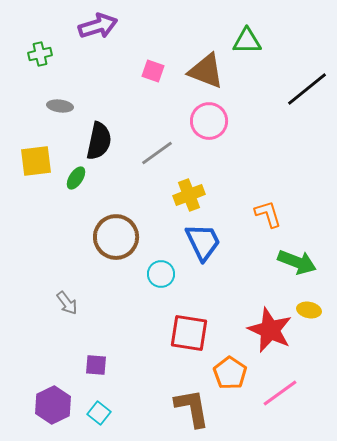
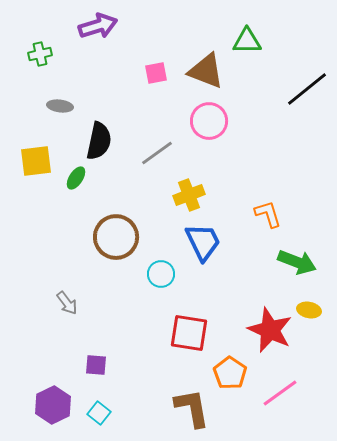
pink square: moved 3 px right, 2 px down; rotated 30 degrees counterclockwise
